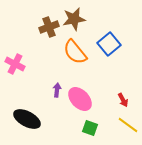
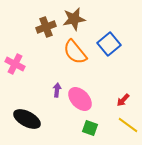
brown cross: moved 3 px left
red arrow: rotated 72 degrees clockwise
